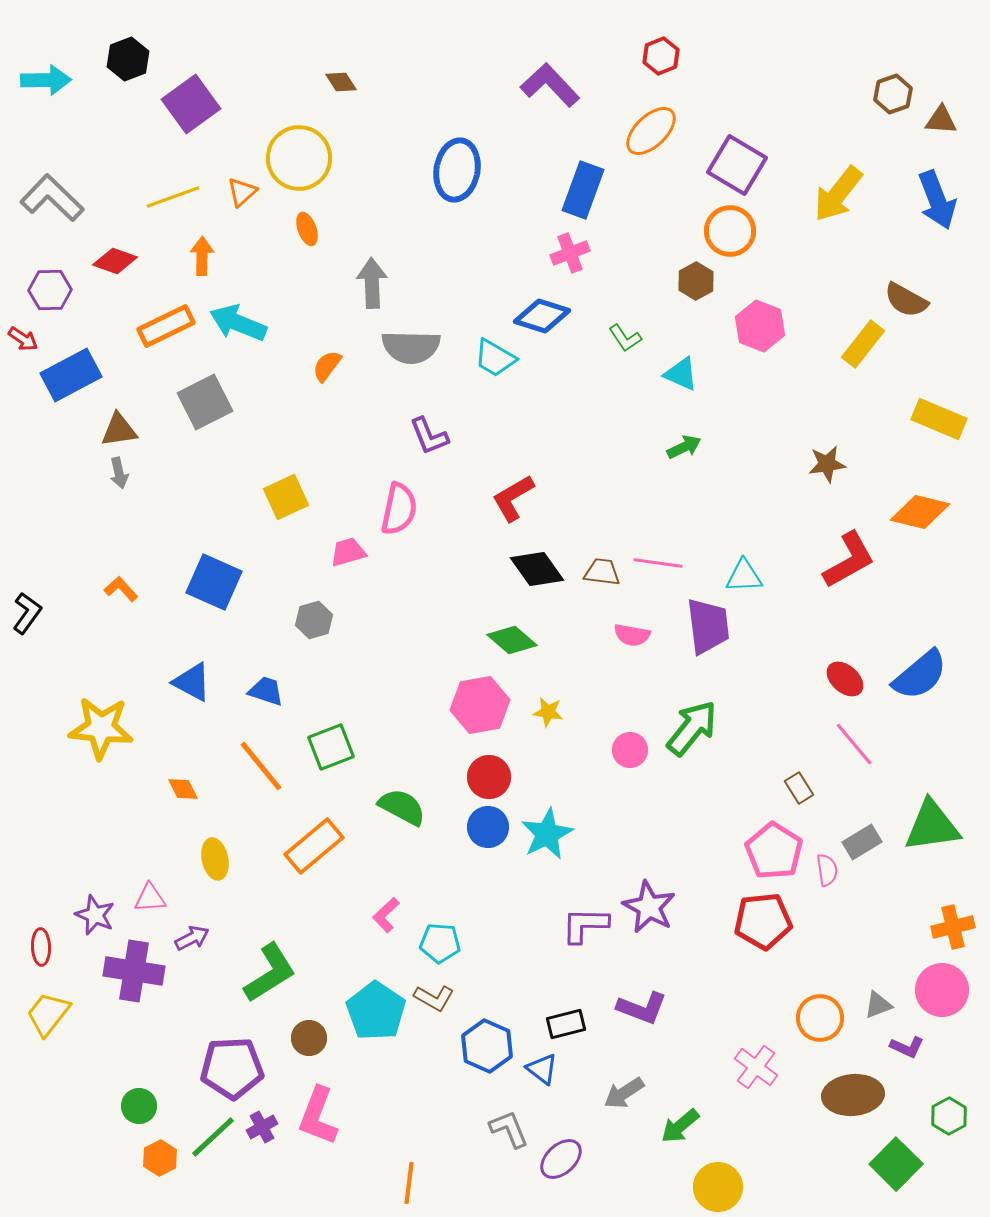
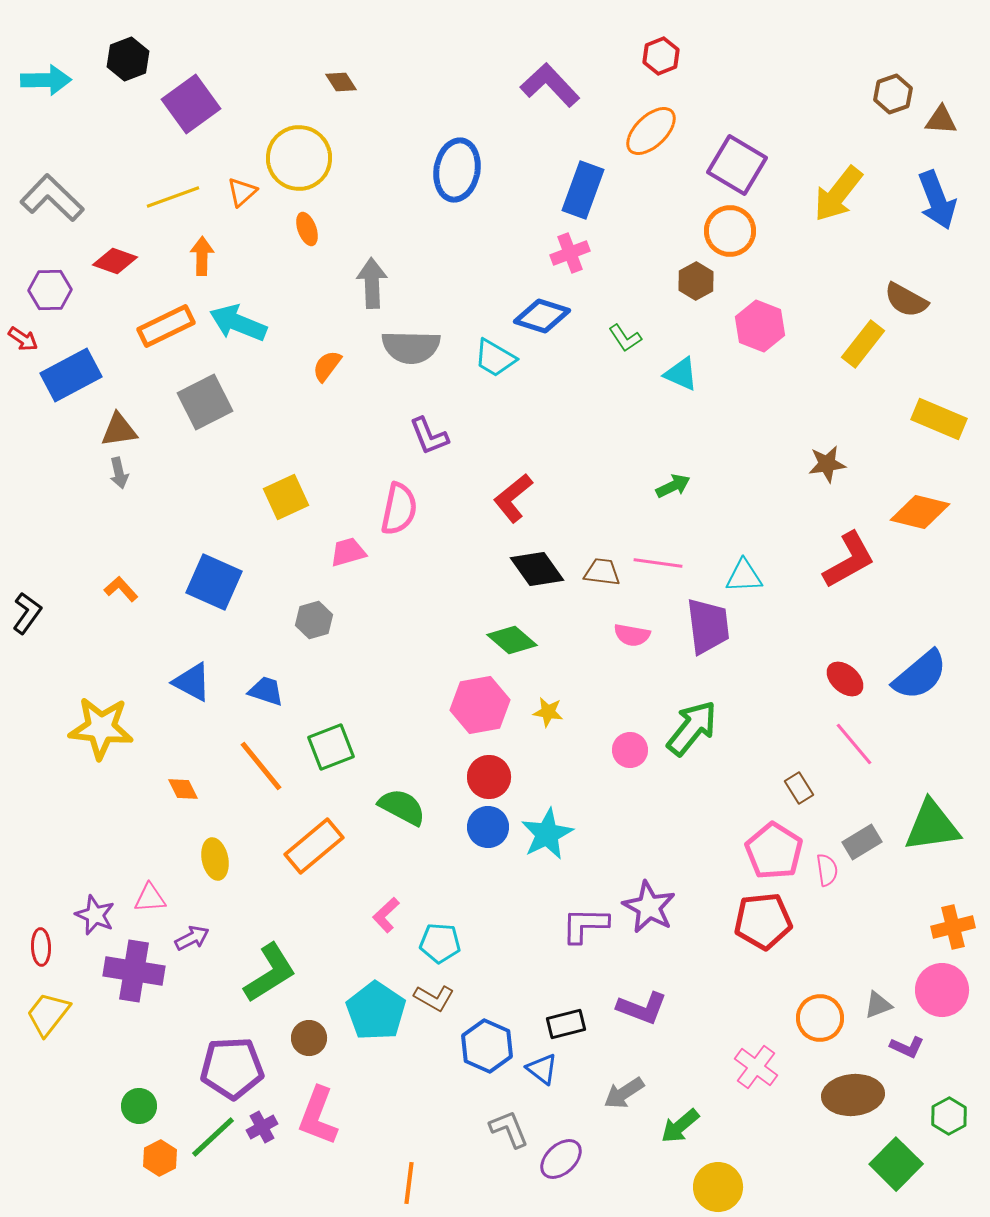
green arrow at (684, 447): moved 11 px left, 39 px down
red L-shape at (513, 498): rotated 9 degrees counterclockwise
